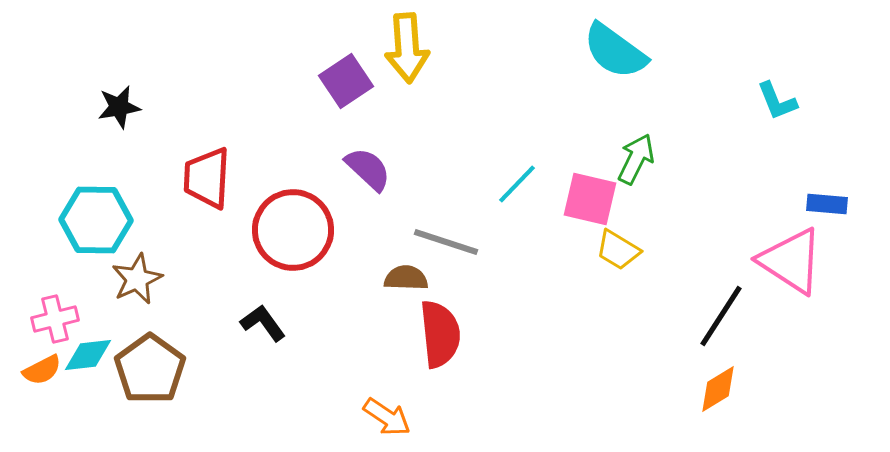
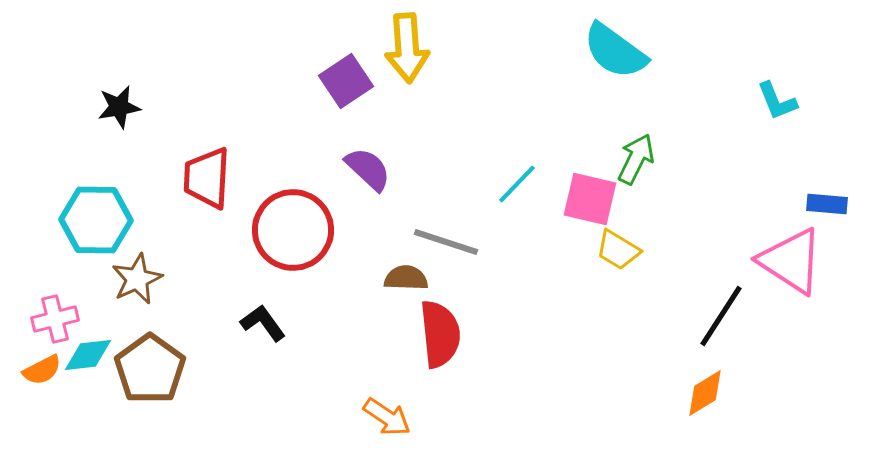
orange diamond: moved 13 px left, 4 px down
